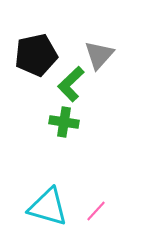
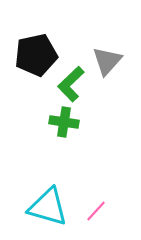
gray triangle: moved 8 px right, 6 px down
